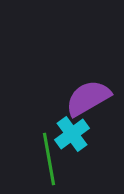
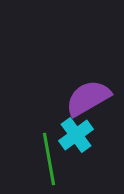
cyan cross: moved 4 px right, 1 px down
